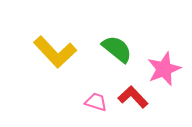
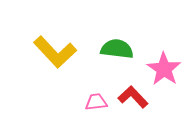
green semicircle: rotated 32 degrees counterclockwise
pink star: rotated 16 degrees counterclockwise
pink trapezoid: rotated 25 degrees counterclockwise
